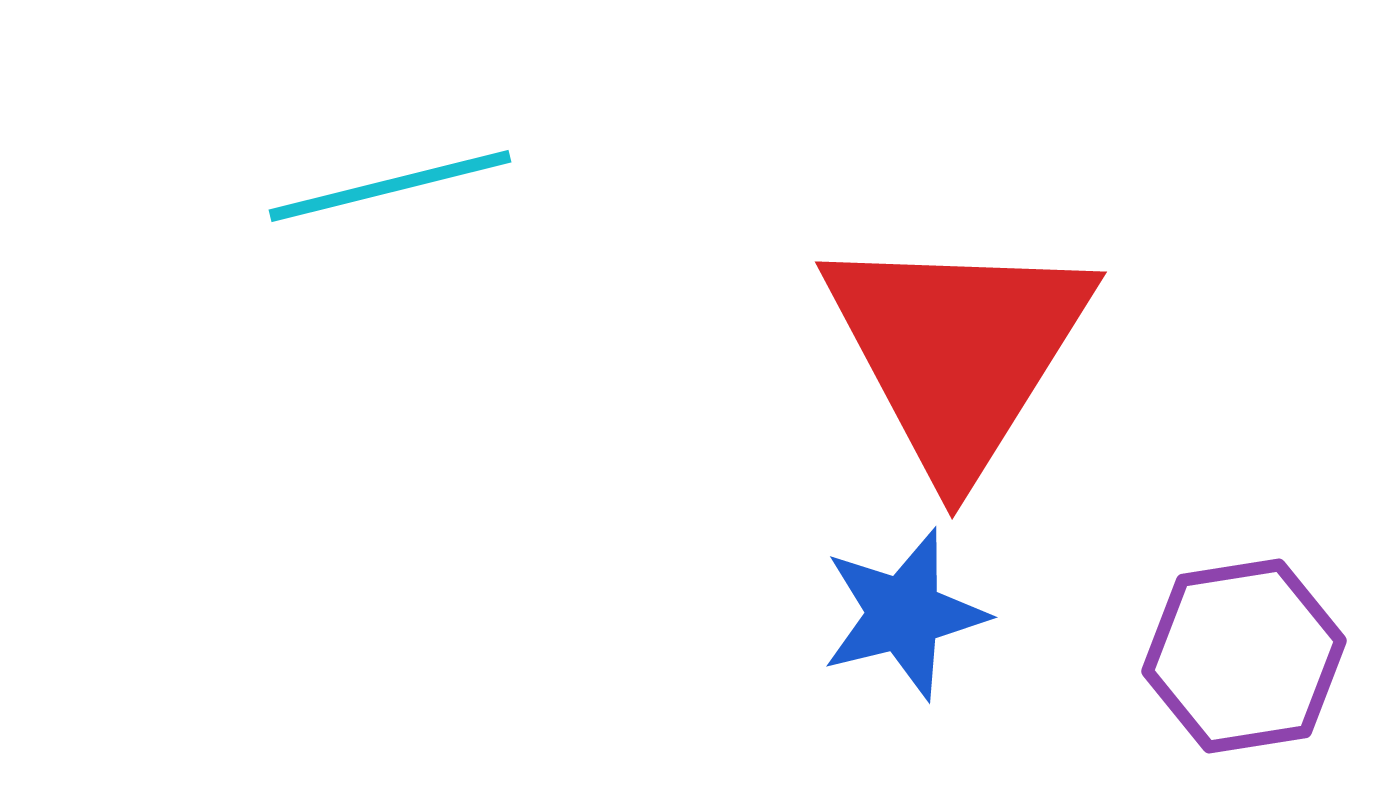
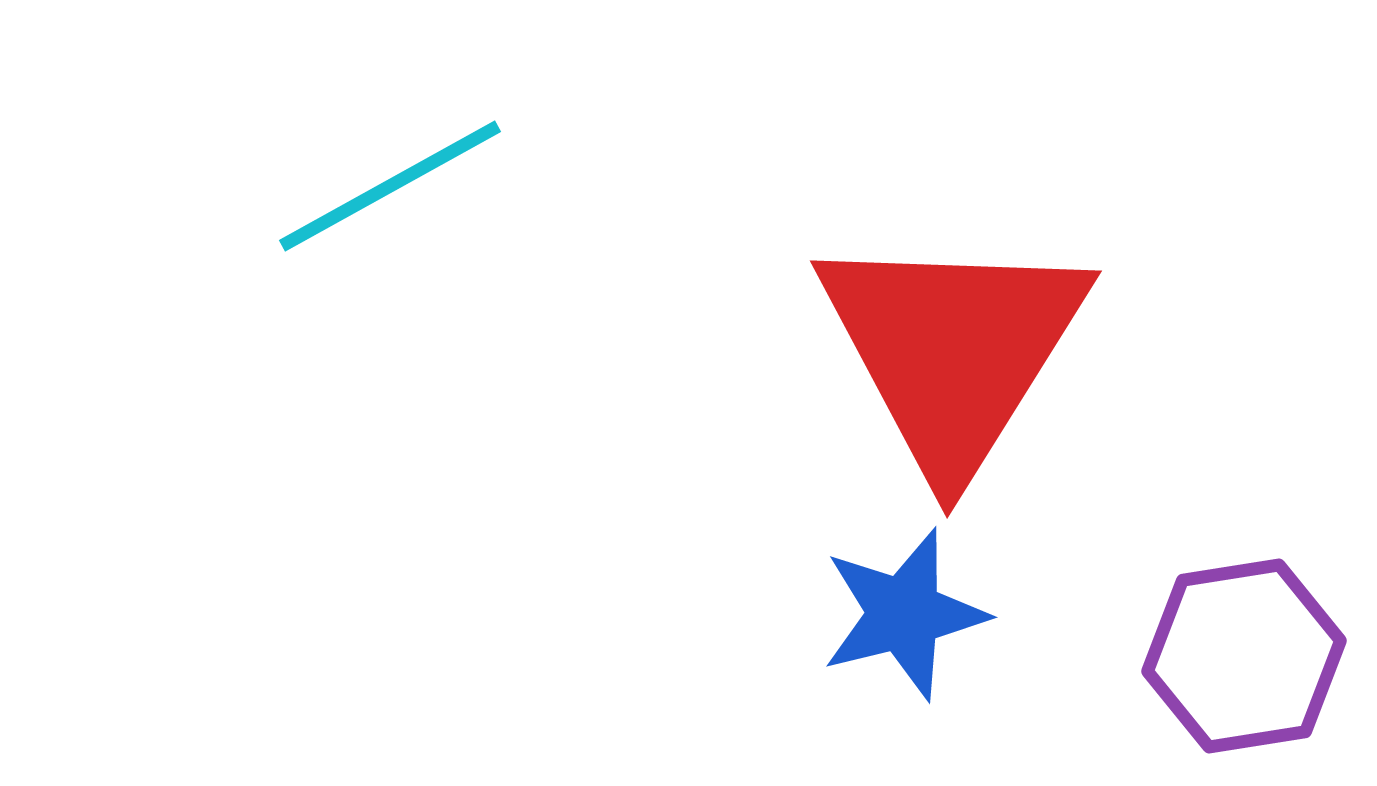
cyan line: rotated 15 degrees counterclockwise
red triangle: moved 5 px left, 1 px up
